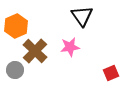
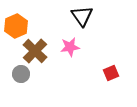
gray circle: moved 6 px right, 4 px down
